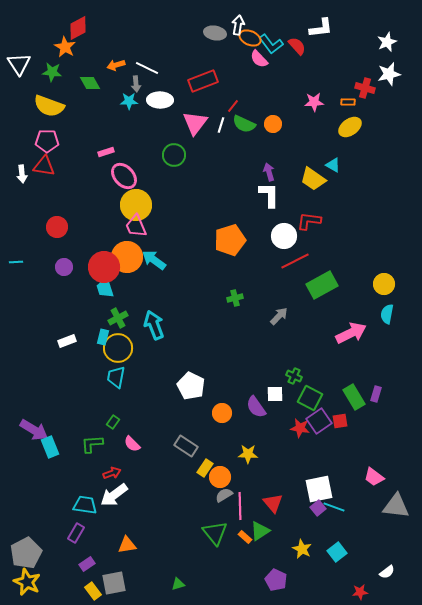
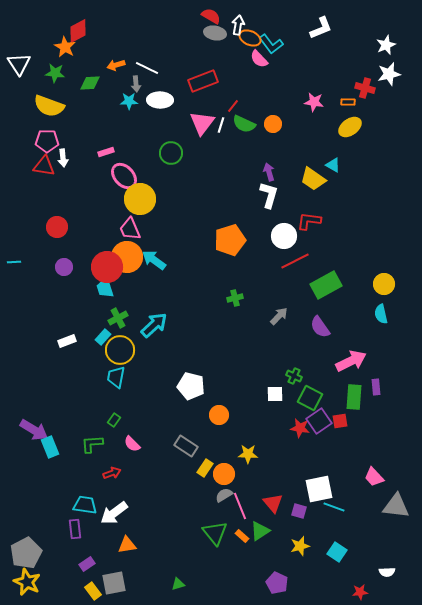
red diamond at (78, 28): moved 3 px down
white L-shape at (321, 28): rotated 15 degrees counterclockwise
white star at (387, 42): moved 1 px left, 3 px down
red semicircle at (297, 46): moved 86 px left, 30 px up; rotated 18 degrees counterclockwise
green star at (52, 72): moved 3 px right, 1 px down
green diamond at (90, 83): rotated 65 degrees counterclockwise
pink star at (314, 102): rotated 12 degrees clockwise
pink triangle at (195, 123): moved 7 px right
green circle at (174, 155): moved 3 px left, 2 px up
white arrow at (22, 174): moved 41 px right, 16 px up
white L-shape at (269, 195): rotated 16 degrees clockwise
yellow circle at (136, 205): moved 4 px right, 6 px up
pink trapezoid at (136, 226): moved 6 px left, 3 px down
cyan line at (16, 262): moved 2 px left
red circle at (104, 267): moved 3 px right
green rectangle at (322, 285): moved 4 px right
cyan semicircle at (387, 314): moved 6 px left; rotated 24 degrees counterclockwise
cyan arrow at (154, 325): rotated 68 degrees clockwise
pink arrow at (351, 333): moved 28 px down
cyan rectangle at (103, 337): rotated 28 degrees clockwise
yellow circle at (118, 348): moved 2 px right, 2 px down
white pentagon at (191, 386): rotated 12 degrees counterclockwise
purple rectangle at (376, 394): moved 7 px up; rotated 21 degrees counterclockwise
green rectangle at (354, 397): rotated 35 degrees clockwise
purple semicircle at (256, 407): moved 64 px right, 80 px up
orange circle at (222, 413): moved 3 px left, 2 px down
green rectangle at (113, 422): moved 1 px right, 2 px up
orange circle at (220, 477): moved 4 px right, 3 px up
pink trapezoid at (374, 477): rotated 10 degrees clockwise
white arrow at (114, 495): moved 18 px down
pink line at (240, 506): rotated 20 degrees counterclockwise
purple square at (318, 508): moved 19 px left, 3 px down; rotated 35 degrees counterclockwise
purple rectangle at (76, 533): moved 1 px left, 4 px up; rotated 36 degrees counterclockwise
orange rectangle at (245, 537): moved 3 px left, 1 px up
yellow star at (302, 549): moved 2 px left, 3 px up; rotated 30 degrees clockwise
cyan square at (337, 552): rotated 18 degrees counterclockwise
white semicircle at (387, 572): rotated 35 degrees clockwise
purple pentagon at (276, 580): moved 1 px right, 3 px down
